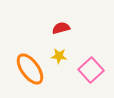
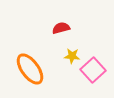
yellow star: moved 13 px right
pink square: moved 2 px right
